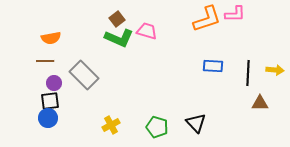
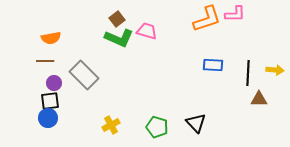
blue rectangle: moved 1 px up
brown triangle: moved 1 px left, 4 px up
